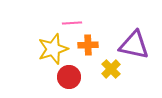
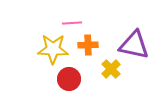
yellow star: rotated 20 degrees clockwise
red circle: moved 2 px down
